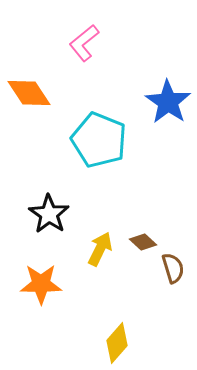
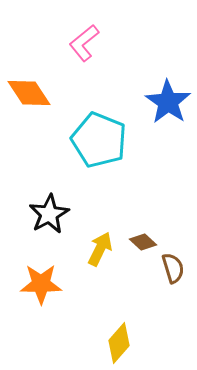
black star: rotated 9 degrees clockwise
yellow diamond: moved 2 px right
